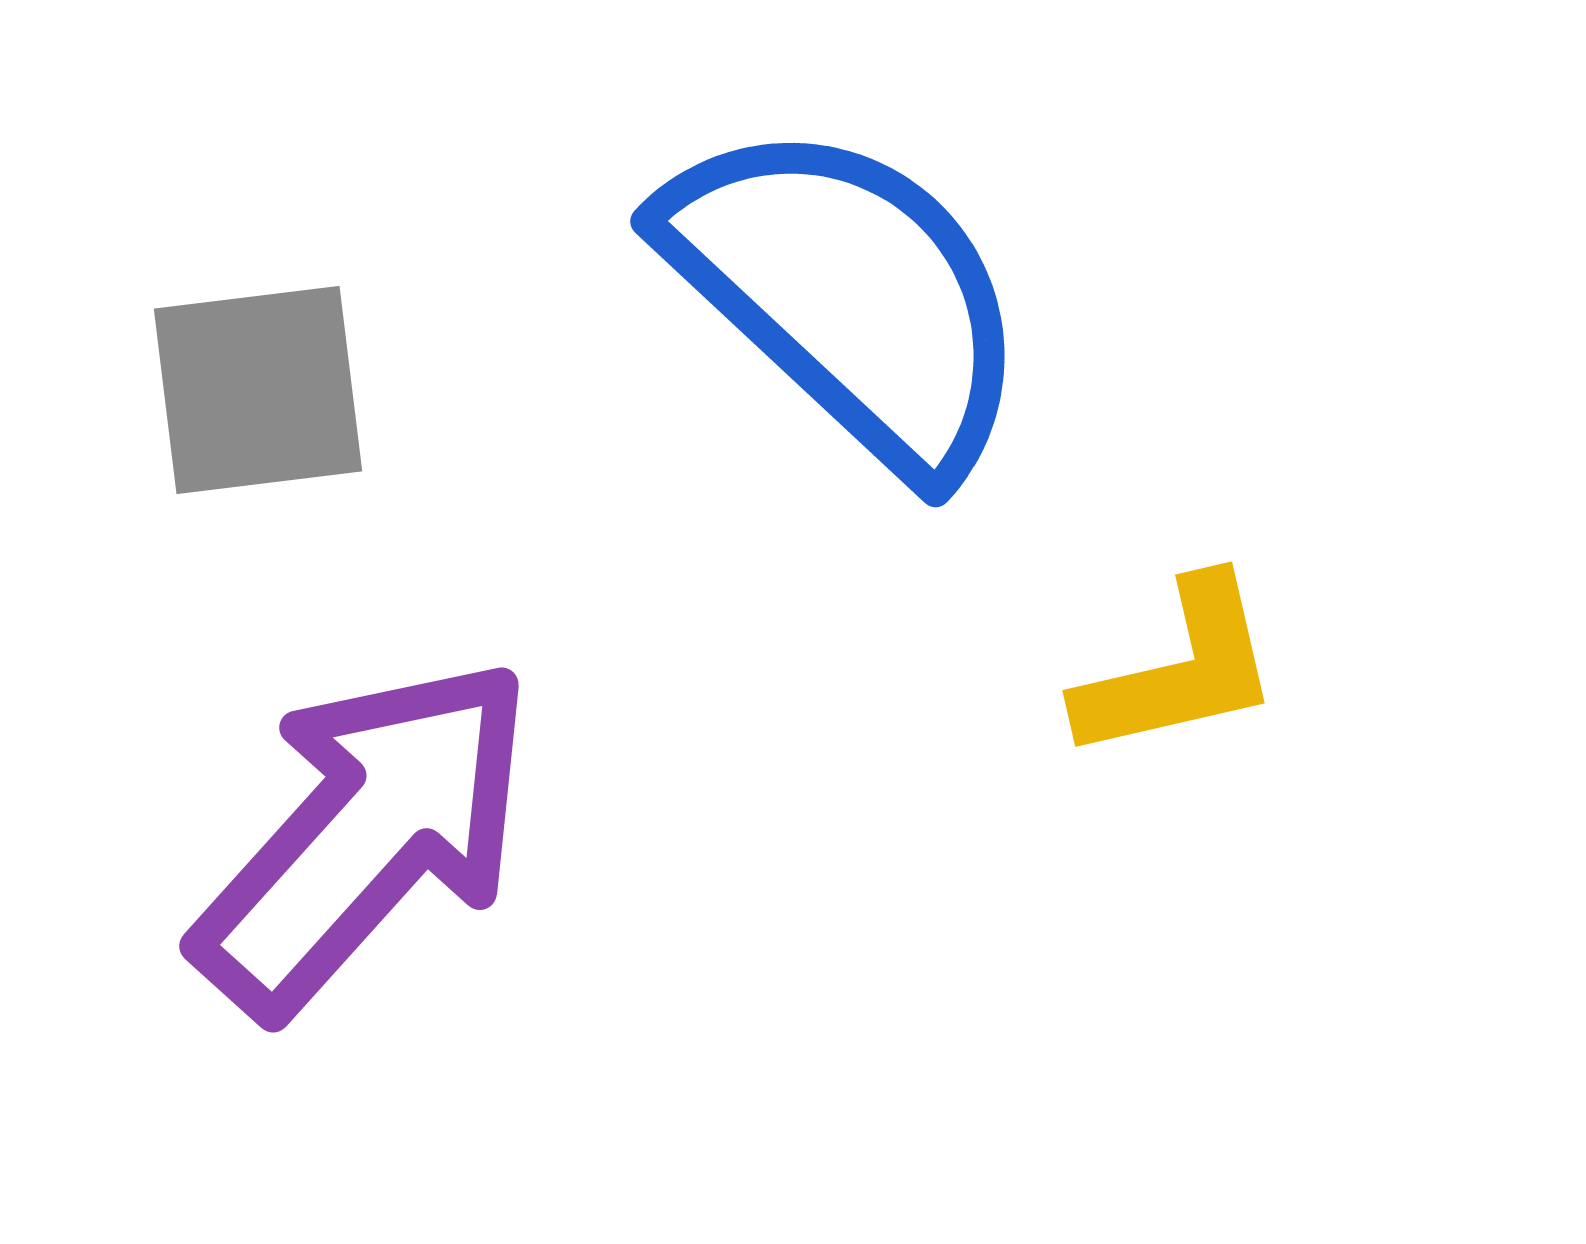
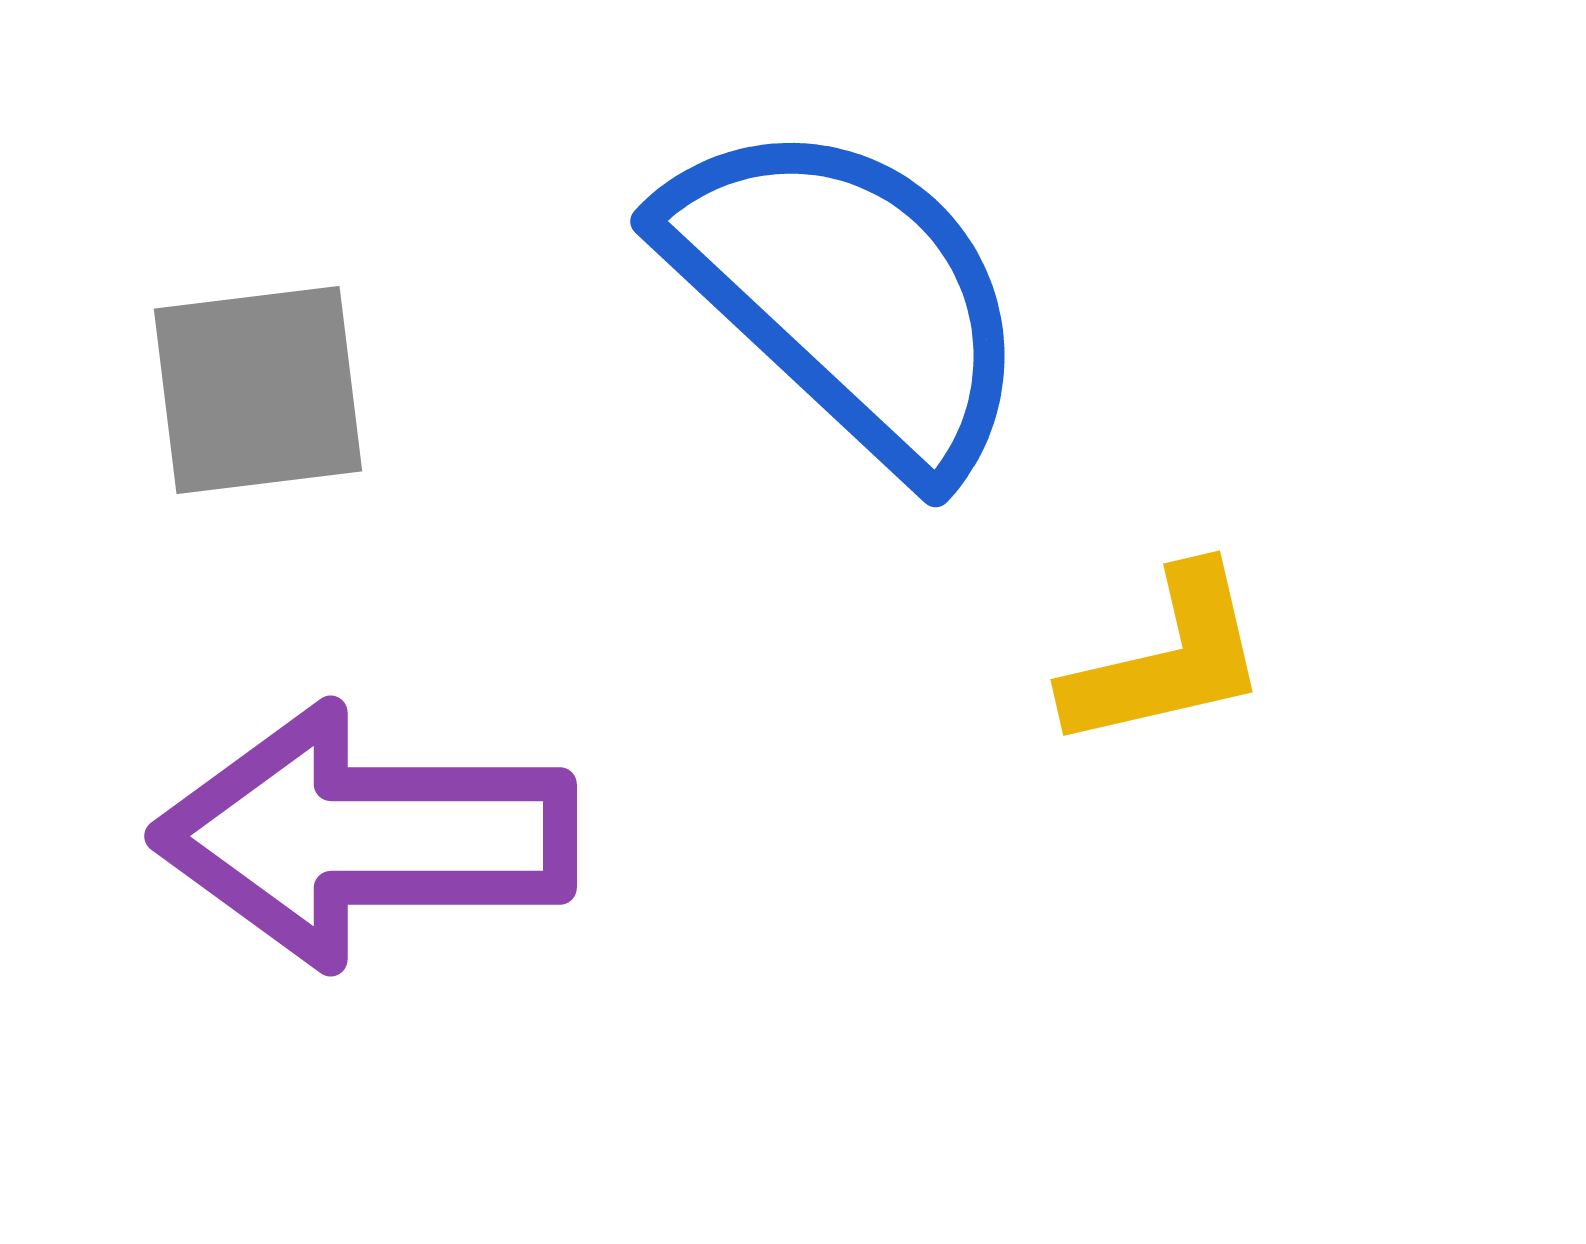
yellow L-shape: moved 12 px left, 11 px up
purple arrow: rotated 132 degrees counterclockwise
